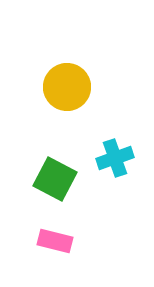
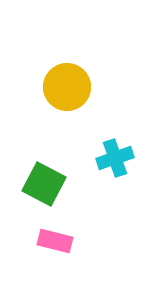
green square: moved 11 px left, 5 px down
